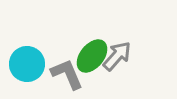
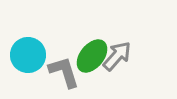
cyan circle: moved 1 px right, 9 px up
gray L-shape: moved 3 px left, 2 px up; rotated 6 degrees clockwise
